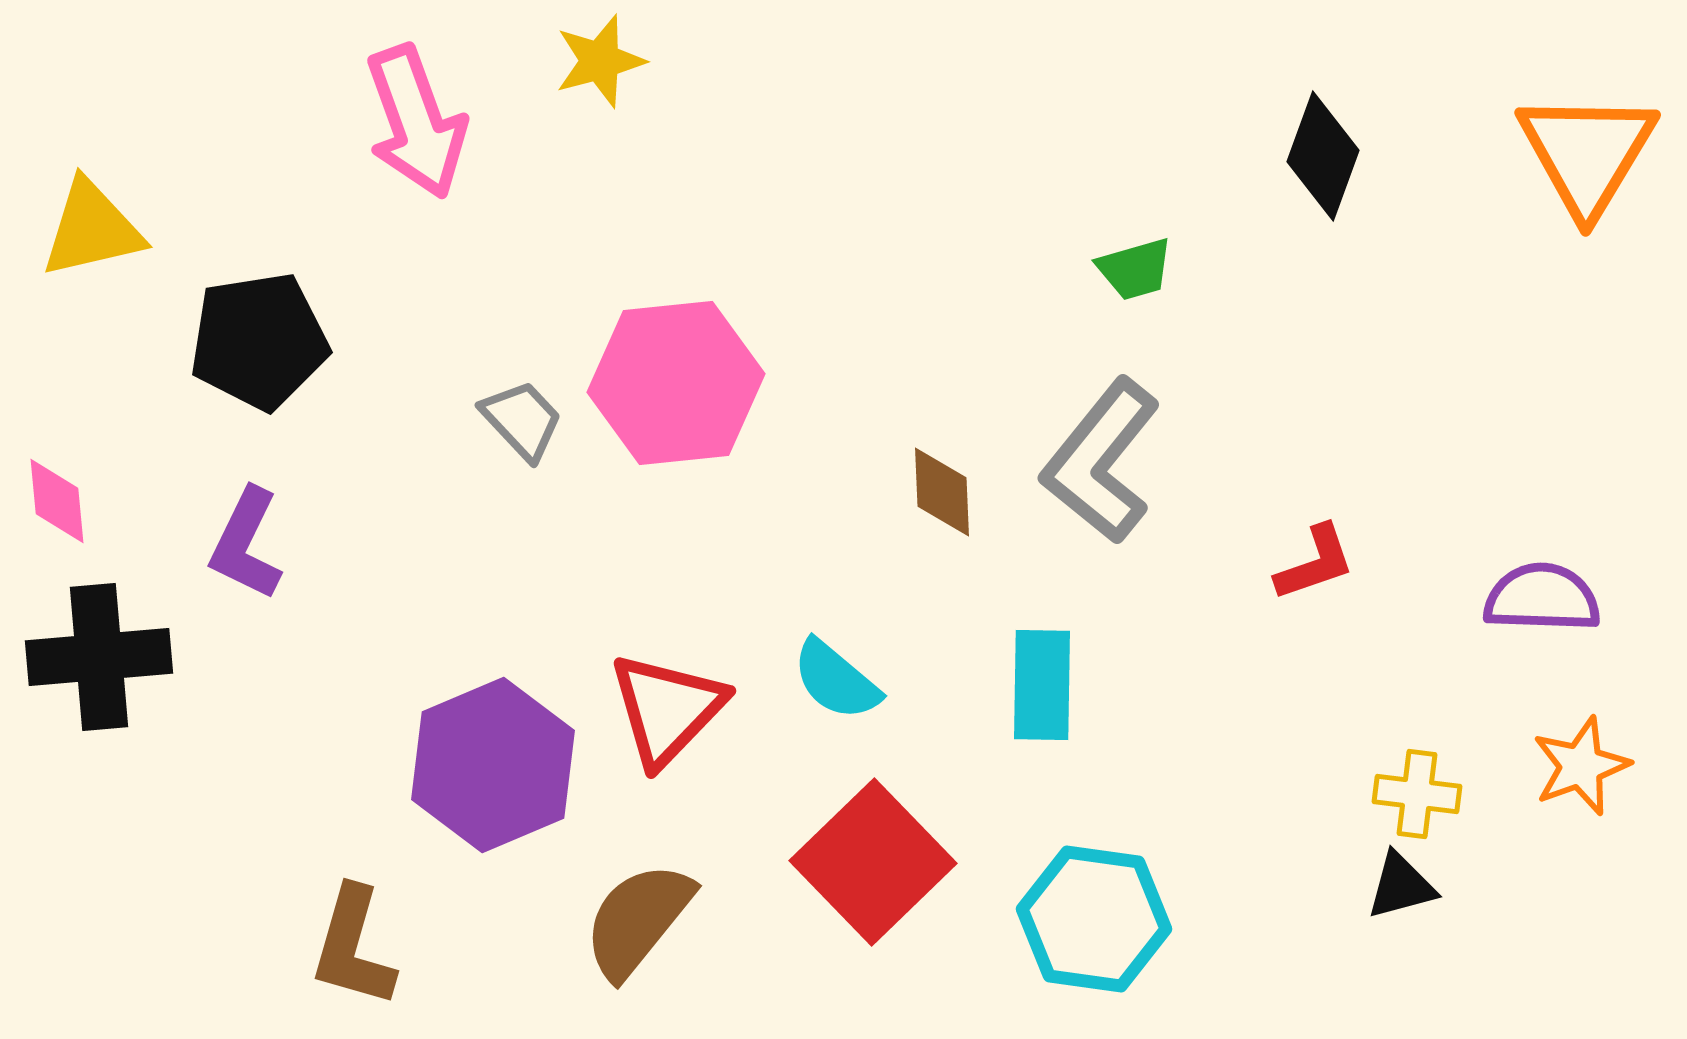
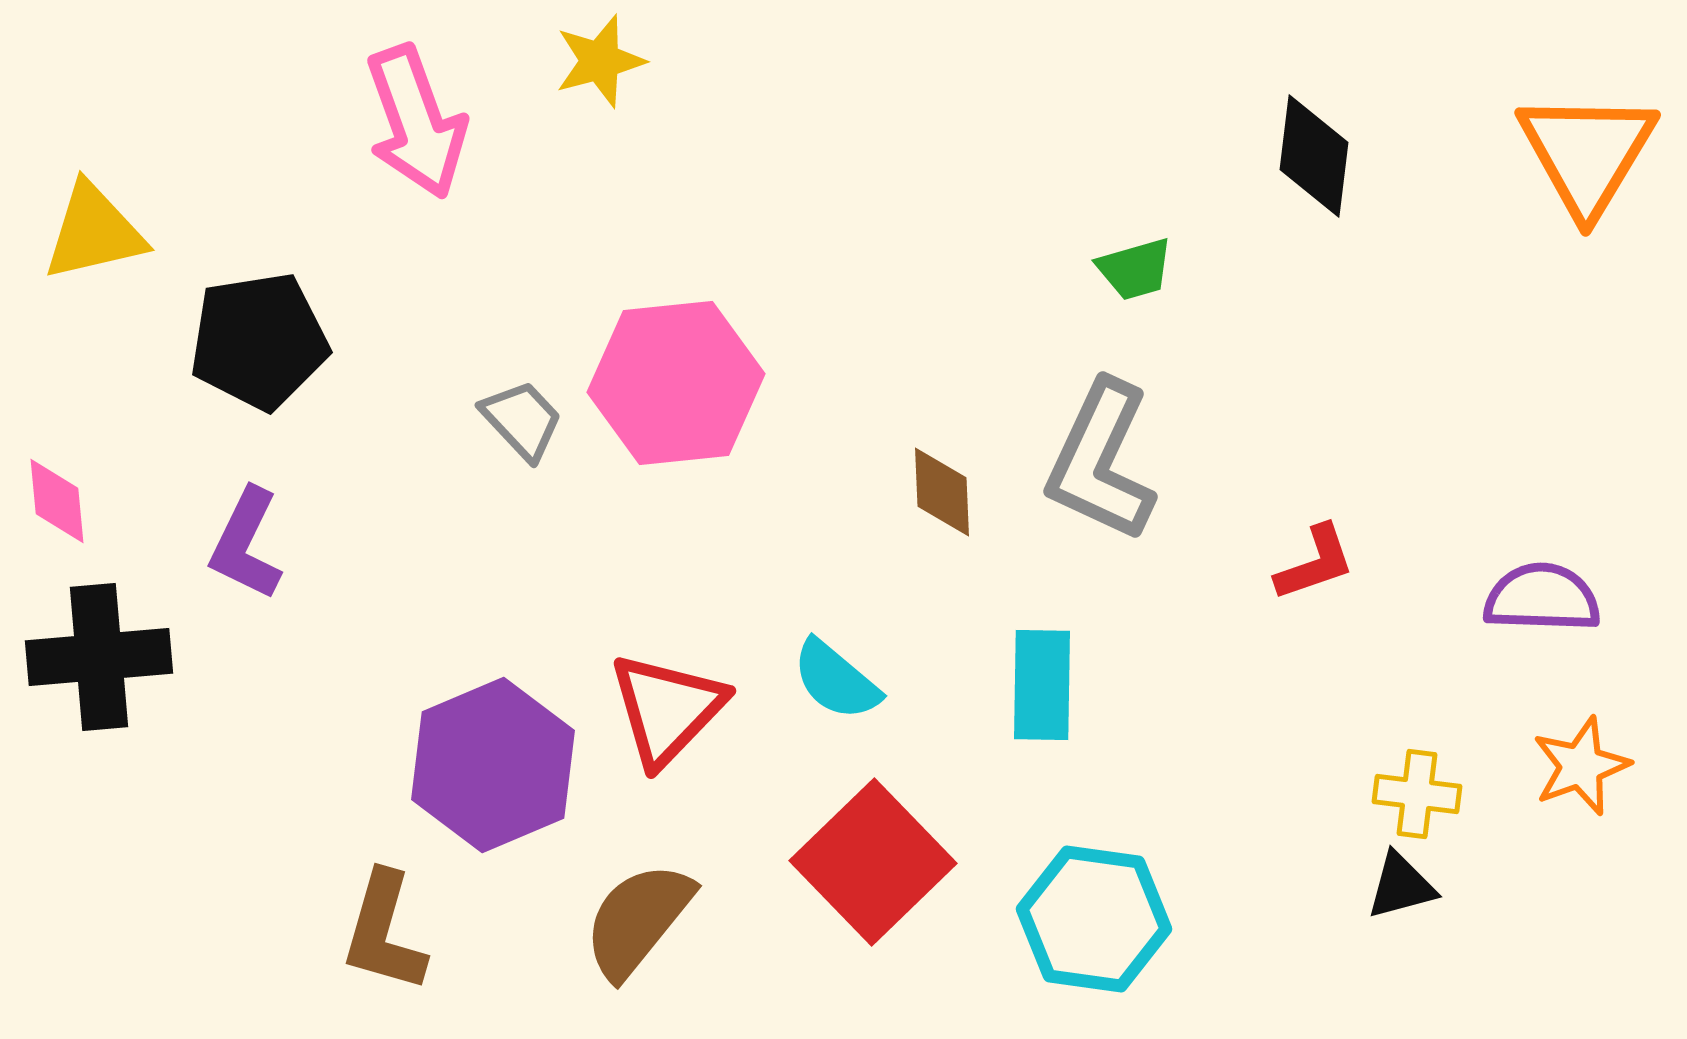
black diamond: moved 9 px left; rotated 13 degrees counterclockwise
yellow triangle: moved 2 px right, 3 px down
gray L-shape: rotated 14 degrees counterclockwise
brown L-shape: moved 31 px right, 15 px up
